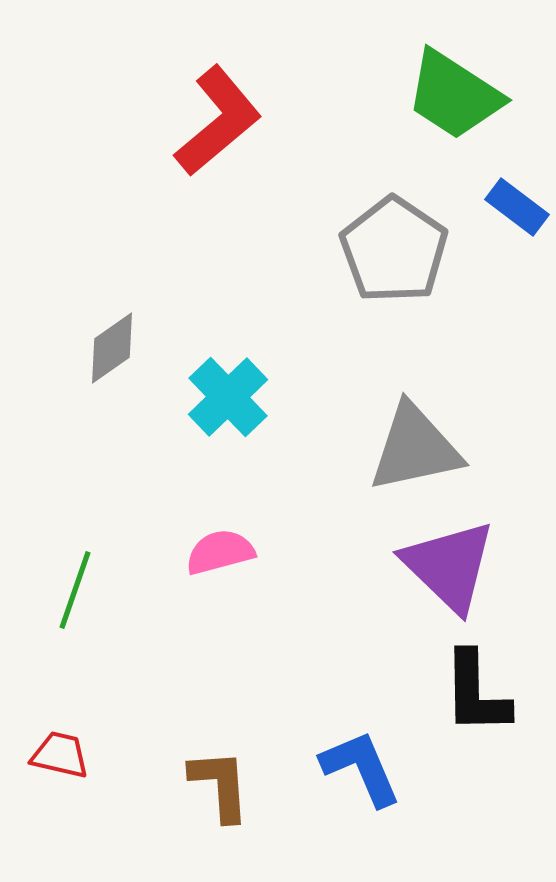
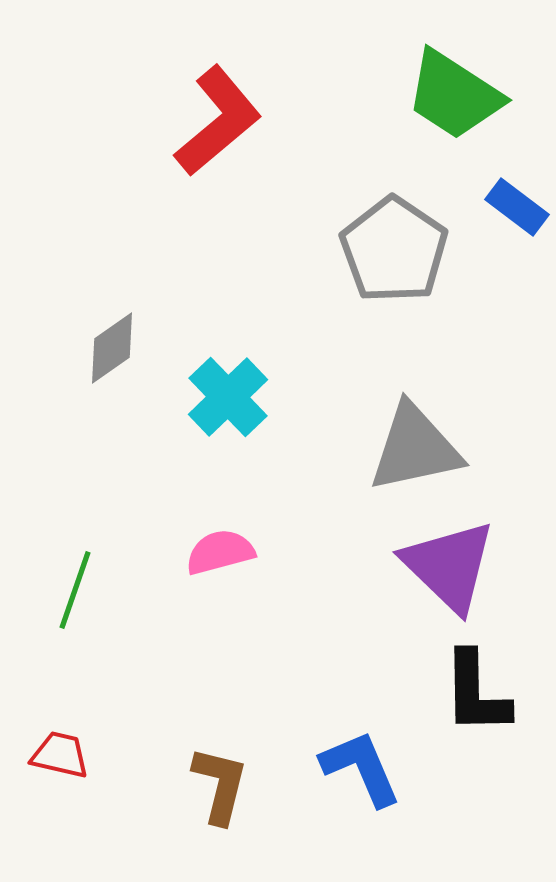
brown L-shape: rotated 18 degrees clockwise
